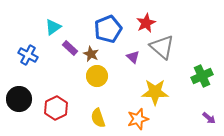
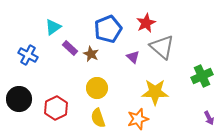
yellow circle: moved 12 px down
purple arrow: rotated 24 degrees clockwise
